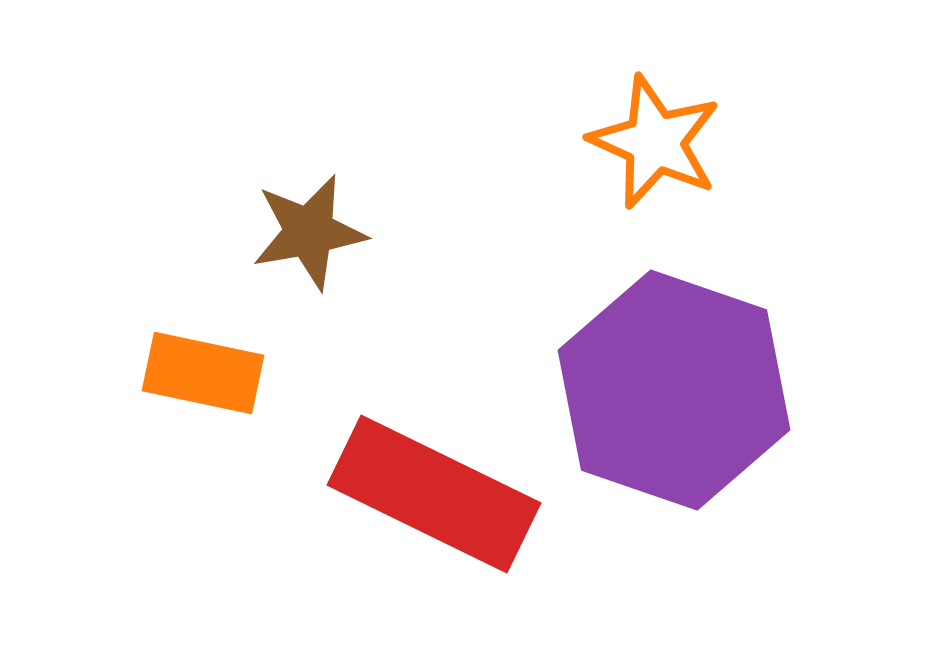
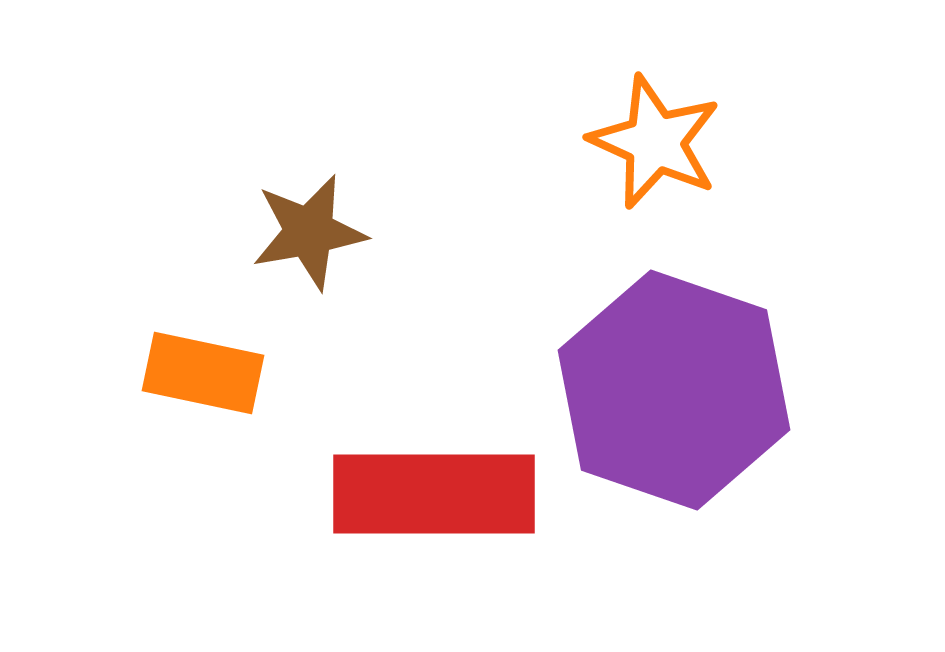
red rectangle: rotated 26 degrees counterclockwise
